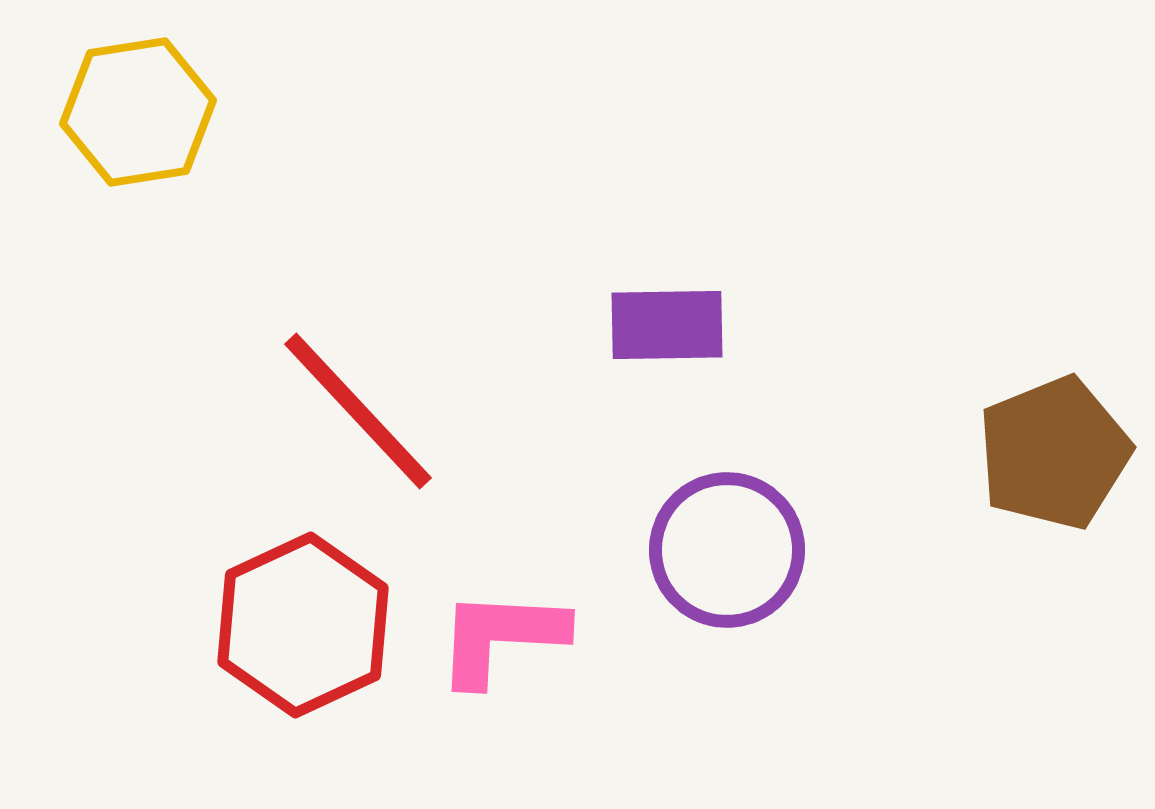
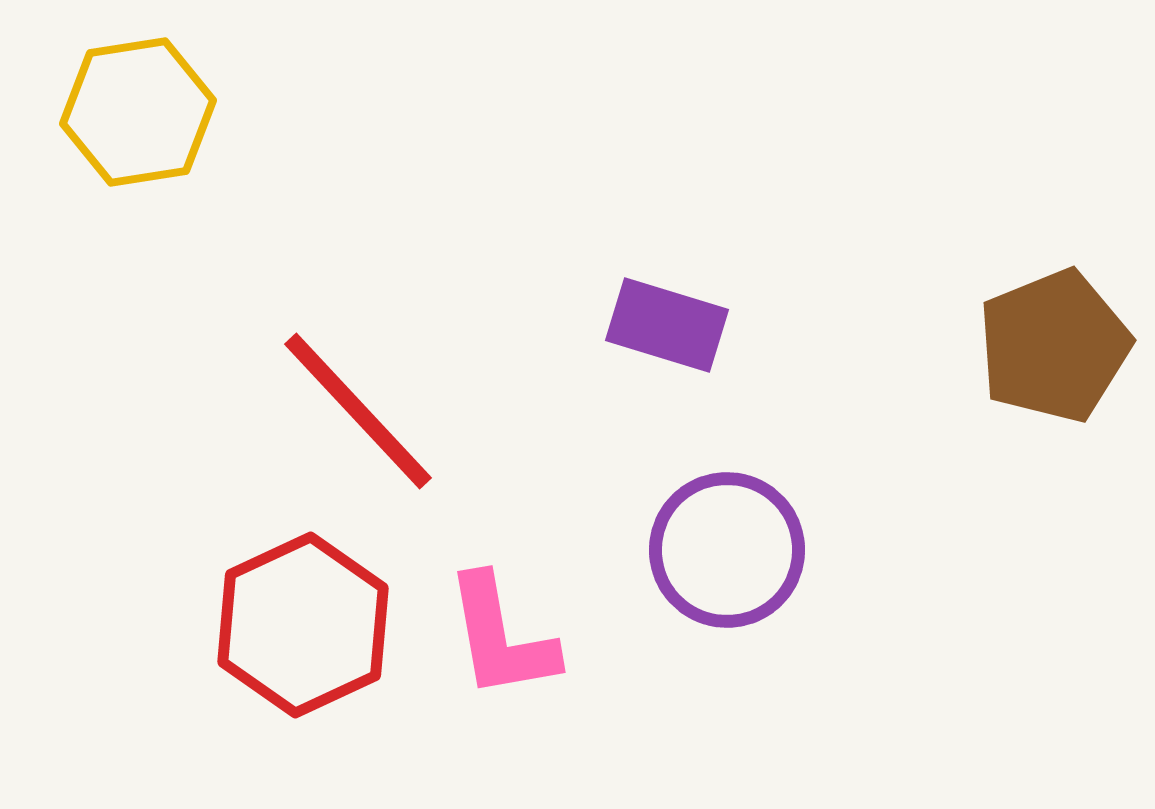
purple rectangle: rotated 18 degrees clockwise
brown pentagon: moved 107 px up
pink L-shape: rotated 103 degrees counterclockwise
